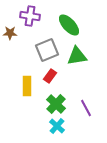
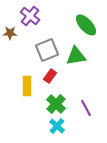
purple cross: rotated 30 degrees clockwise
green ellipse: moved 17 px right
green triangle: moved 1 px left
